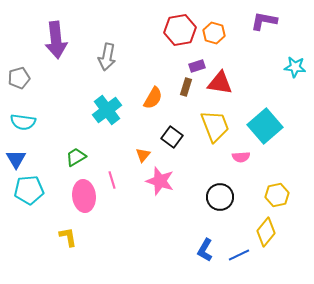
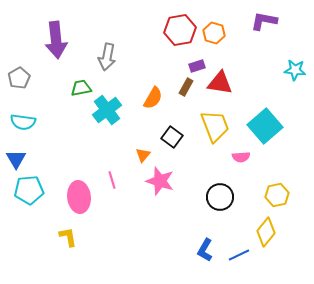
cyan star: moved 3 px down
gray pentagon: rotated 15 degrees counterclockwise
brown rectangle: rotated 12 degrees clockwise
green trapezoid: moved 5 px right, 69 px up; rotated 20 degrees clockwise
pink ellipse: moved 5 px left, 1 px down
